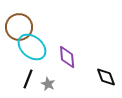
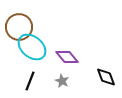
purple diamond: rotated 35 degrees counterclockwise
black line: moved 2 px right, 2 px down
gray star: moved 14 px right, 3 px up
